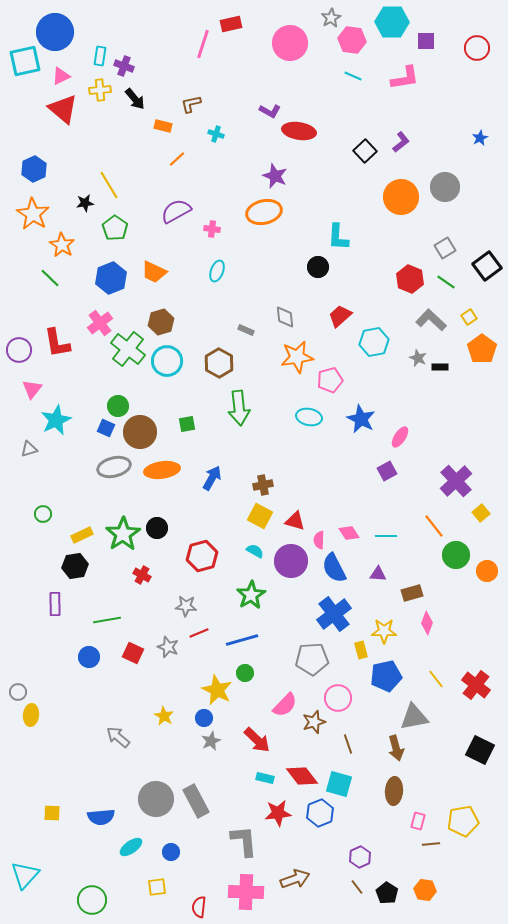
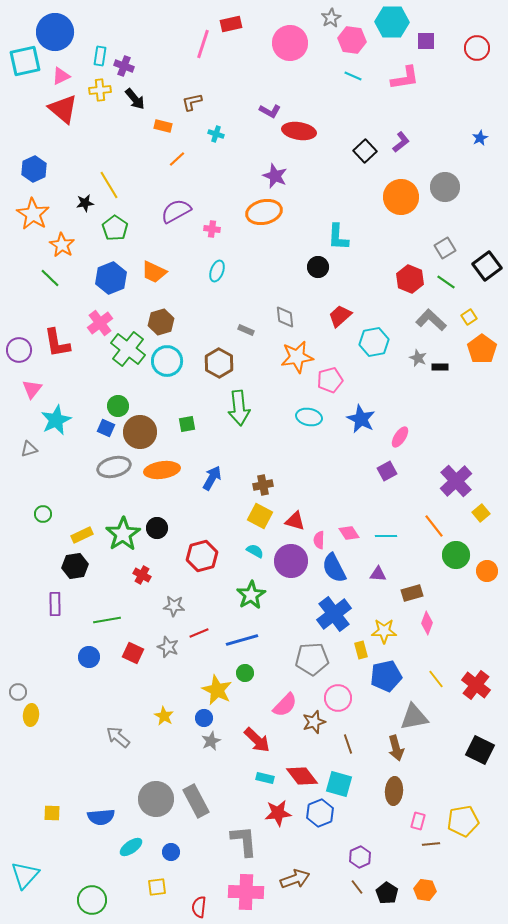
brown L-shape at (191, 104): moved 1 px right, 2 px up
gray star at (186, 606): moved 12 px left
